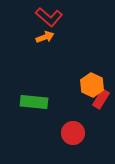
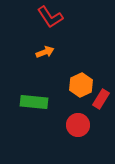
red L-shape: moved 1 px right; rotated 16 degrees clockwise
orange arrow: moved 15 px down
orange hexagon: moved 11 px left; rotated 10 degrees clockwise
red circle: moved 5 px right, 8 px up
